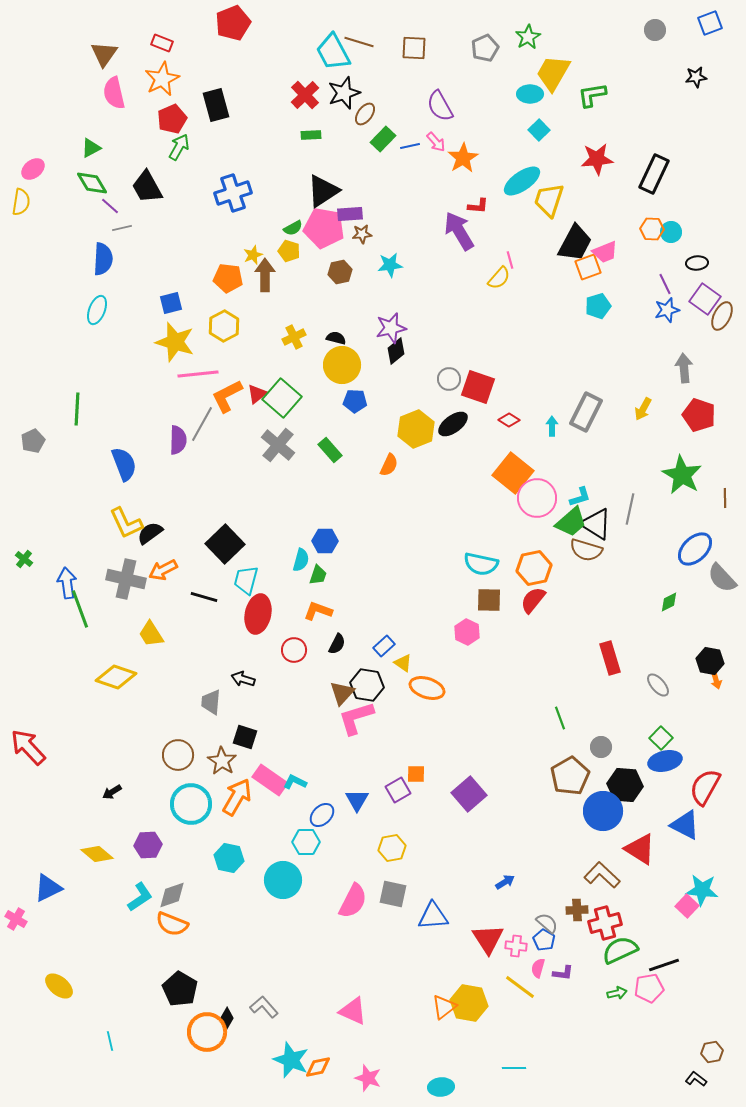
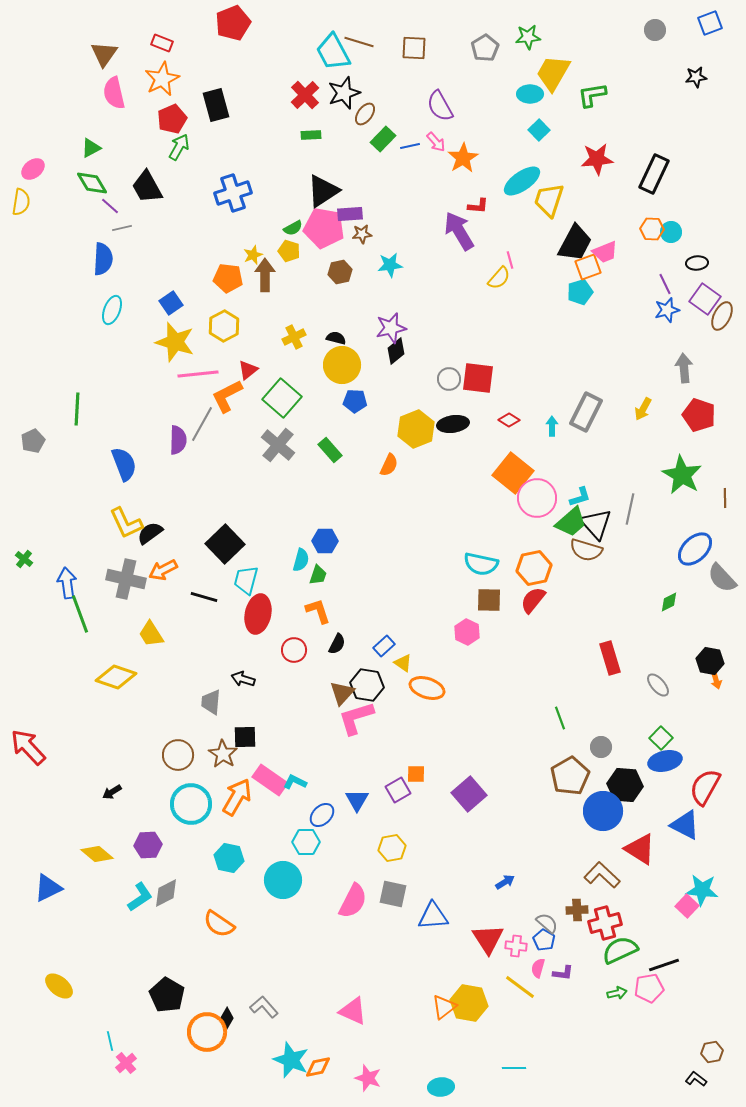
green star at (528, 37): rotated 25 degrees clockwise
gray pentagon at (485, 48): rotated 8 degrees counterclockwise
blue square at (171, 303): rotated 20 degrees counterclockwise
cyan pentagon at (598, 306): moved 18 px left, 14 px up
cyan ellipse at (97, 310): moved 15 px right
red square at (478, 387): moved 9 px up; rotated 12 degrees counterclockwise
red triangle at (257, 394): moved 9 px left, 24 px up
black ellipse at (453, 424): rotated 28 degrees clockwise
black triangle at (596, 524): rotated 16 degrees clockwise
green line at (80, 609): moved 5 px down
orange L-shape at (318, 611): rotated 52 degrees clockwise
black square at (245, 737): rotated 20 degrees counterclockwise
brown star at (222, 761): moved 1 px right, 7 px up
gray diamond at (172, 895): moved 6 px left, 2 px up; rotated 8 degrees counterclockwise
pink cross at (16, 919): moved 110 px right, 144 px down; rotated 20 degrees clockwise
orange semicircle at (172, 924): moved 47 px right; rotated 12 degrees clockwise
black pentagon at (180, 989): moved 13 px left, 6 px down
